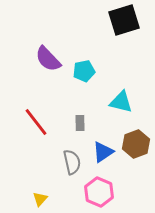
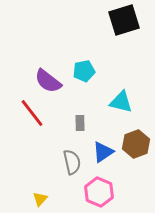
purple semicircle: moved 22 px down; rotated 8 degrees counterclockwise
red line: moved 4 px left, 9 px up
